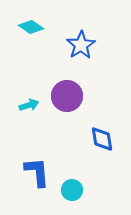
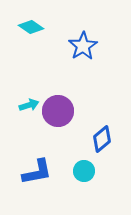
blue star: moved 2 px right, 1 px down
purple circle: moved 9 px left, 15 px down
blue diamond: rotated 60 degrees clockwise
blue L-shape: rotated 84 degrees clockwise
cyan circle: moved 12 px right, 19 px up
